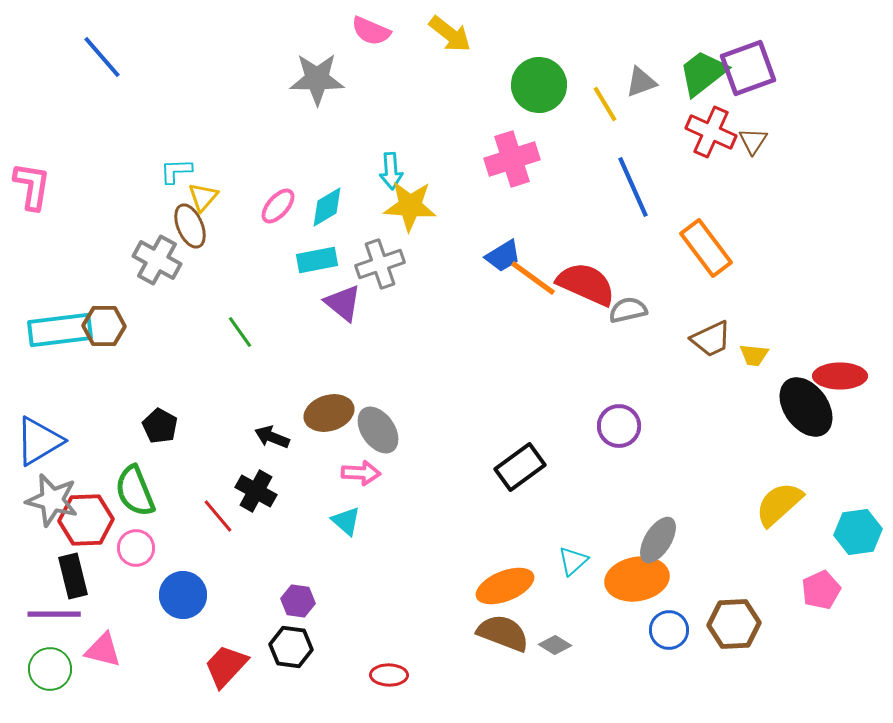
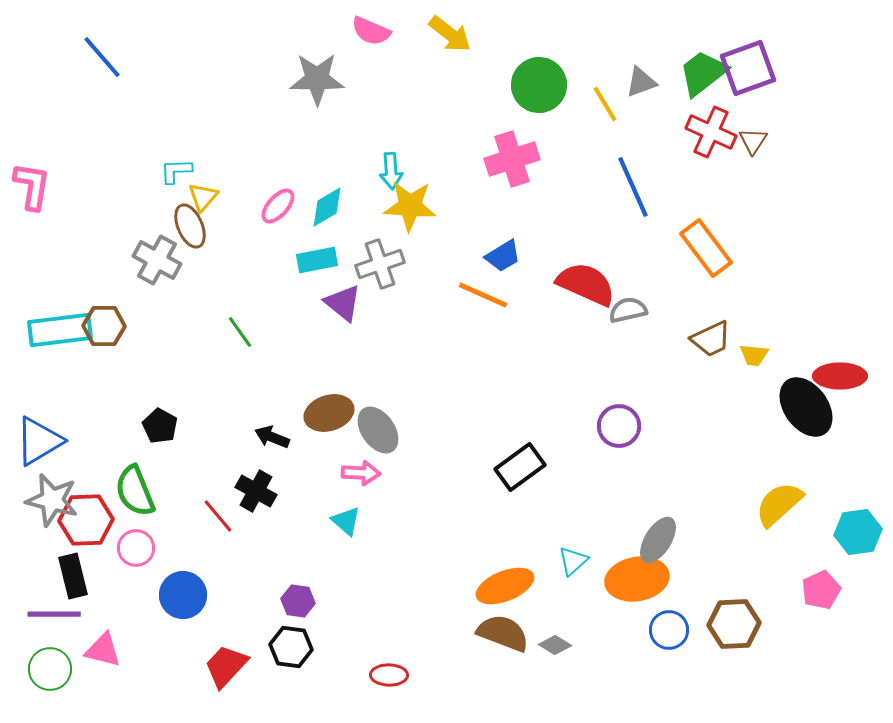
orange line at (533, 278): moved 50 px left, 17 px down; rotated 12 degrees counterclockwise
